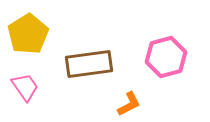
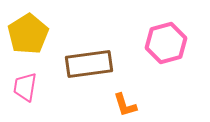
pink hexagon: moved 14 px up
pink trapezoid: rotated 136 degrees counterclockwise
orange L-shape: moved 4 px left, 1 px down; rotated 100 degrees clockwise
